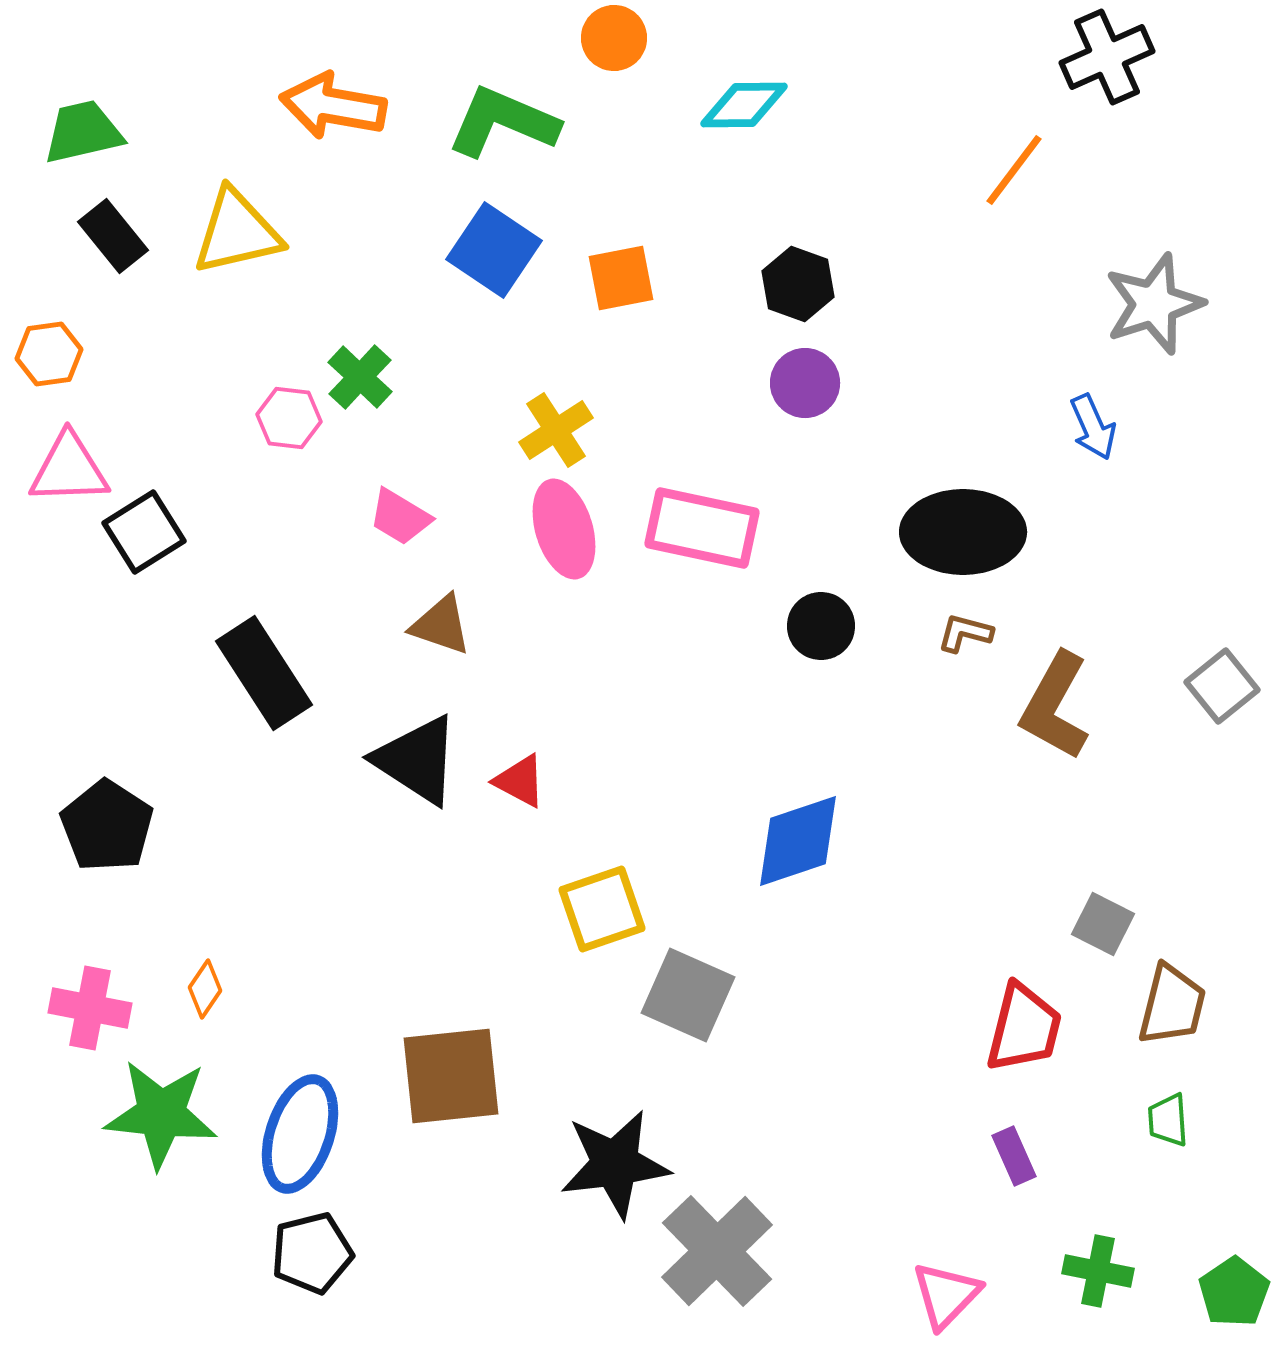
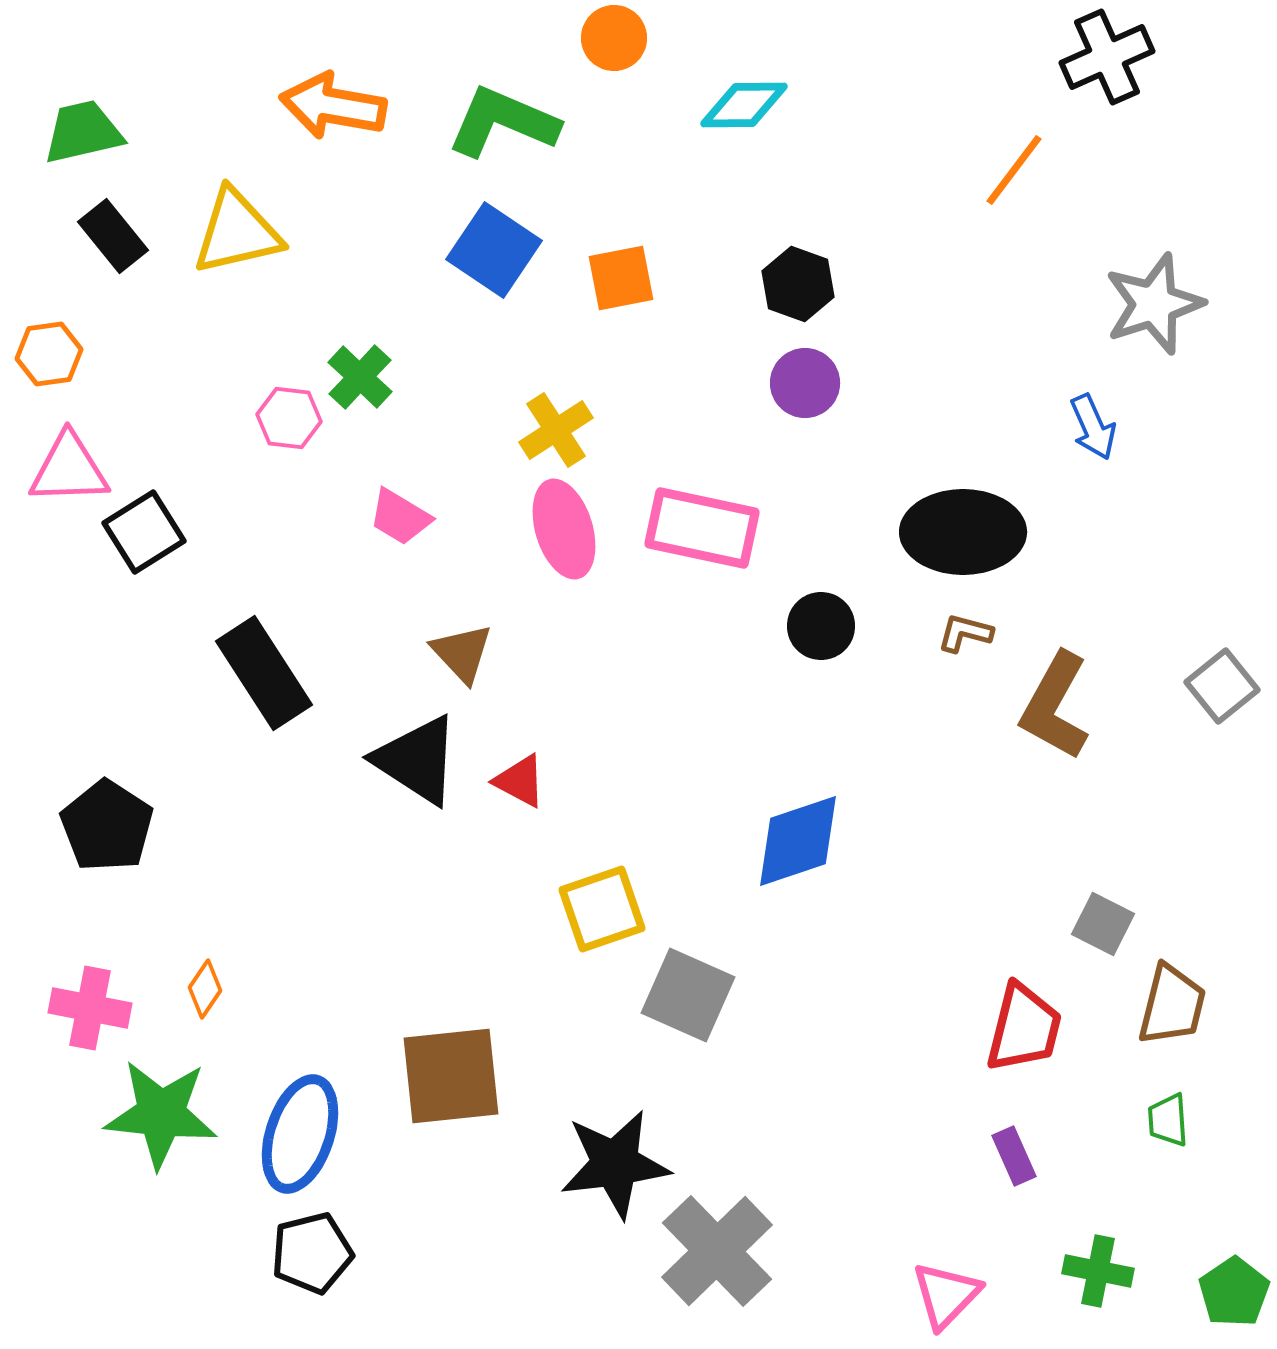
brown triangle at (441, 625): moved 21 px right, 28 px down; rotated 28 degrees clockwise
